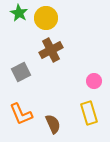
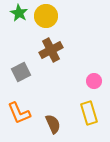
yellow circle: moved 2 px up
orange L-shape: moved 2 px left, 1 px up
